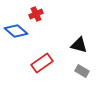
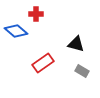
red cross: rotated 24 degrees clockwise
black triangle: moved 3 px left, 1 px up
red rectangle: moved 1 px right
